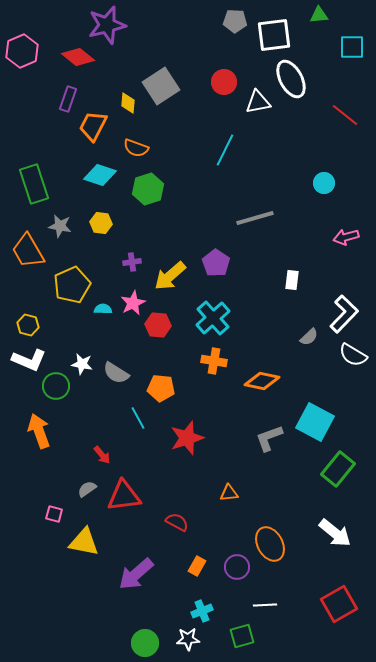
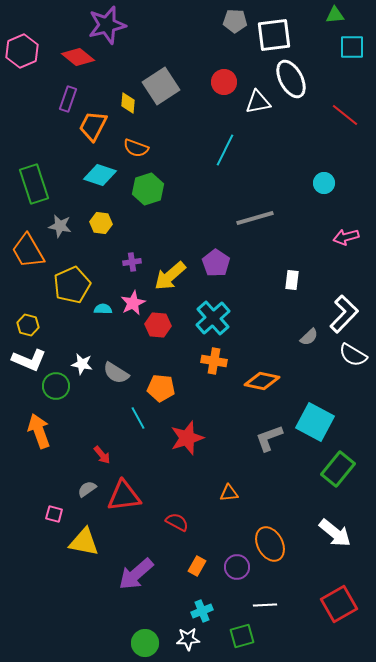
green triangle at (319, 15): moved 16 px right
